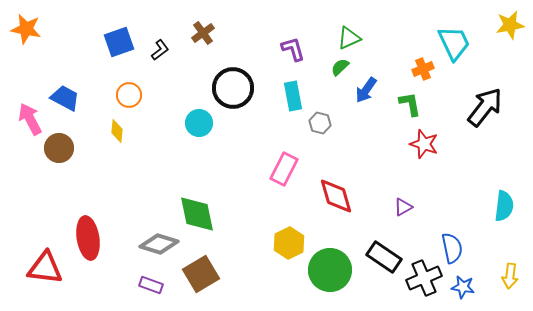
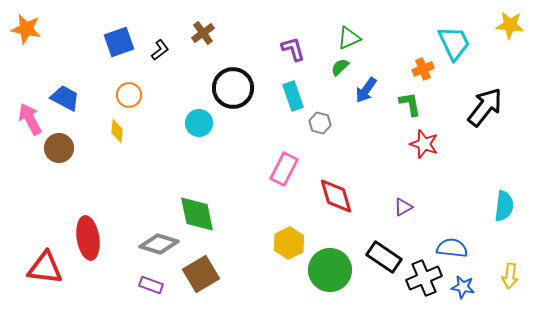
yellow star: rotated 16 degrees clockwise
cyan rectangle: rotated 8 degrees counterclockwise
blue semicircle: rotated 72 degrees counterclockwise
